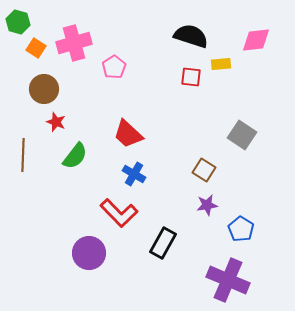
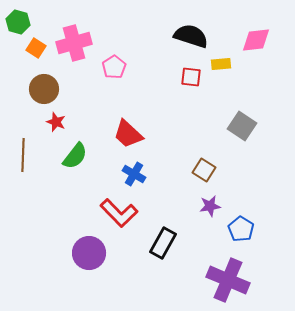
gray square: moved 9 px up
purple star: moved 3 px right, 1 px down
